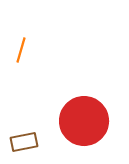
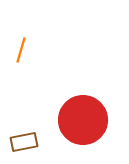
red circle: moved 1 px left, 1 px up
